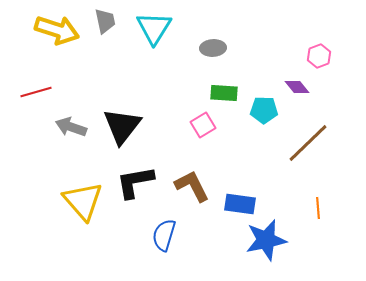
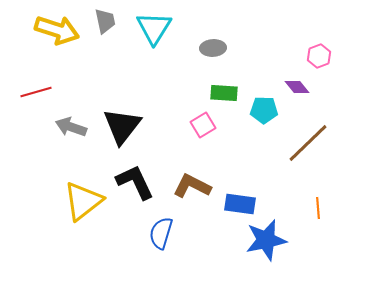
black L-shape: rotated 75 degrees clockwise
brown L-shape: rotated 36 degrees counterclockwise
yellow triangle: rotated 33 degrees clockwise
blue semicircle: moved 3 px left, 2 px up
